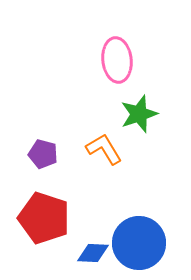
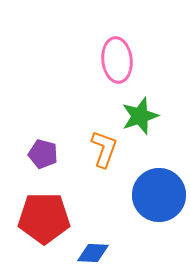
green star: moved 1 px right, 2 px down
orange L-shape: rotated 51 degrees clockwise
red pentagon: rotated 18 degrees counterclockwise
blue circle: moved 20 px right, 48 px up
